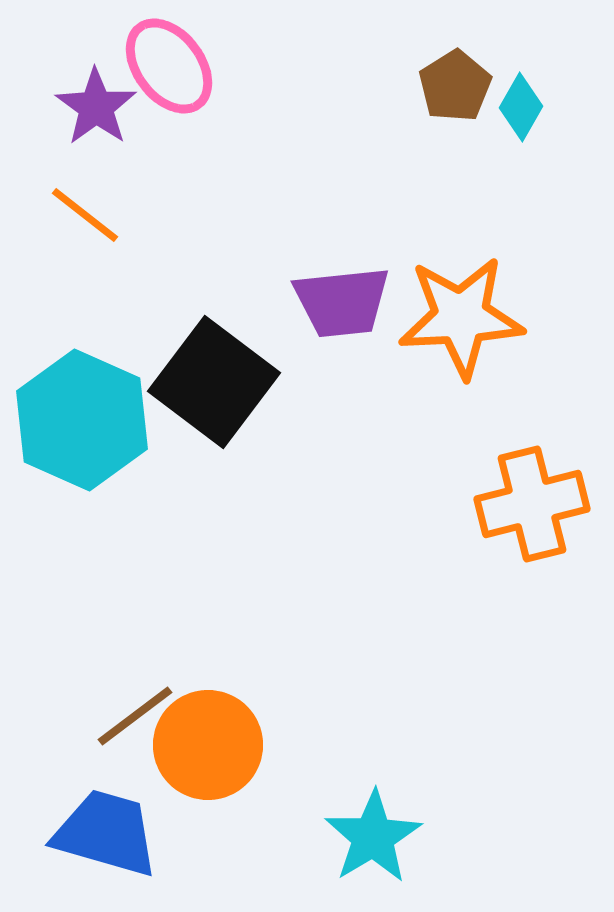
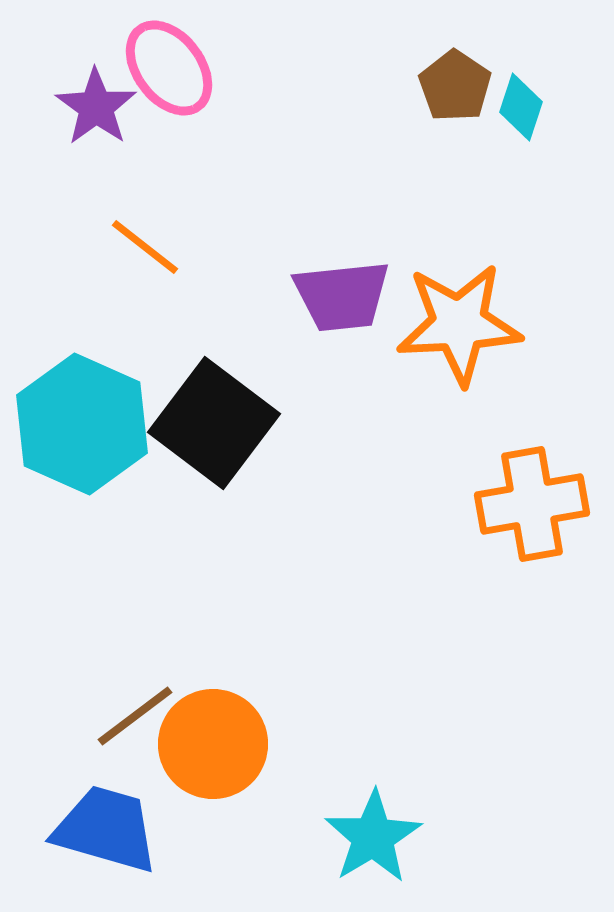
pink ellipse: moved 2 px down
brown pentagon: rotated 6 degrees counterclockwise
cyan diamond: rotated 12 degrees counterclockwise
orange line: moved 60 px right, 32 px down
purple trapezoid: moved 6 px up
orange star: moved 2 px left, 7 px down
black square: moved 41 px down
cyan hexagon: moved 4 px down
orange cross: rotated 4 degrees clockwise
orange circle: moved 5 px right, 1 px up
blue trapezoid: moved 4 px up
